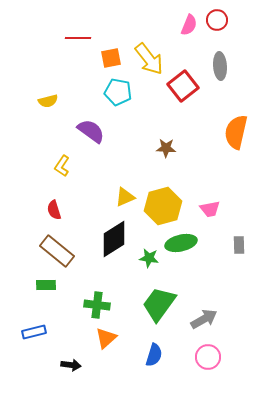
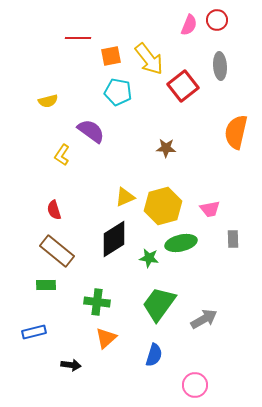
orange square: moved 2 px up
yellow L-shape: moved 11 px up
gray rectangle: moved 6 px left, 6 px up
green cross: moved 3 px up
pink circle: moved 13 px left, 28 px down
